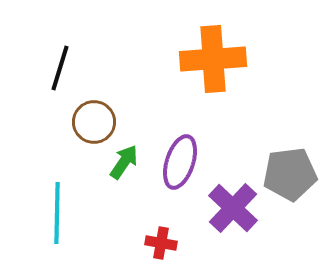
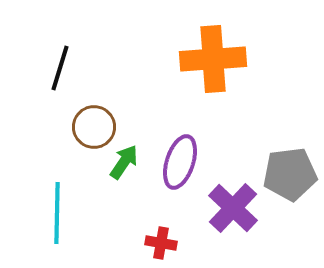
brown circle: moved 5 px down
